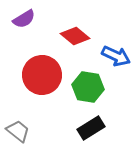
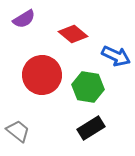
red diamond: moved 2 px left, 2 px up
